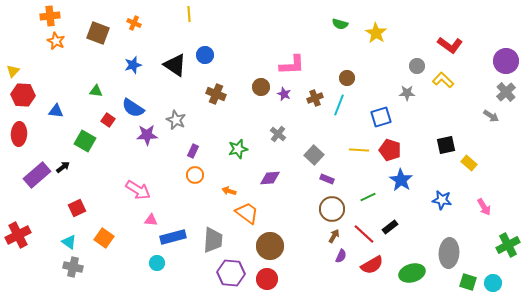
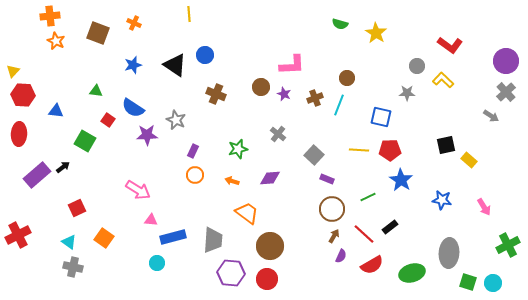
blue square at (381, 117): rotated 30 degrees clockwise
red pentagon at (390, 150): rotated 20 degrees counterclockwise
yellow rectangle at (469, 163): moved 3 px up
orange arrow at (229, 191): moved 3 px right, 10 px up
